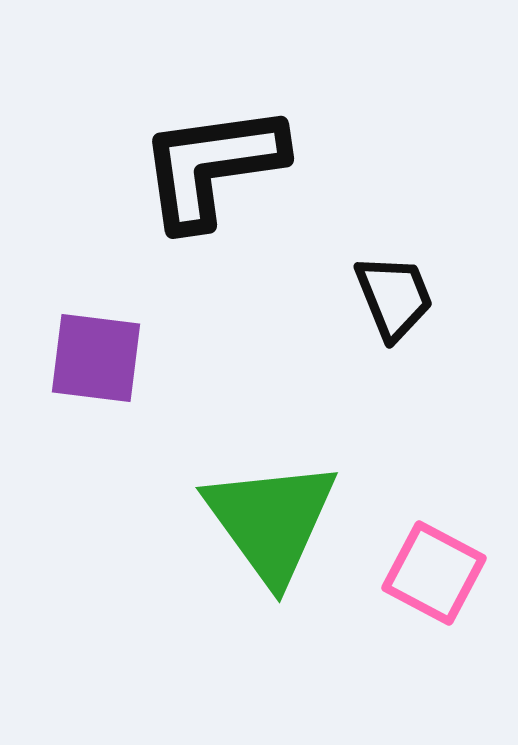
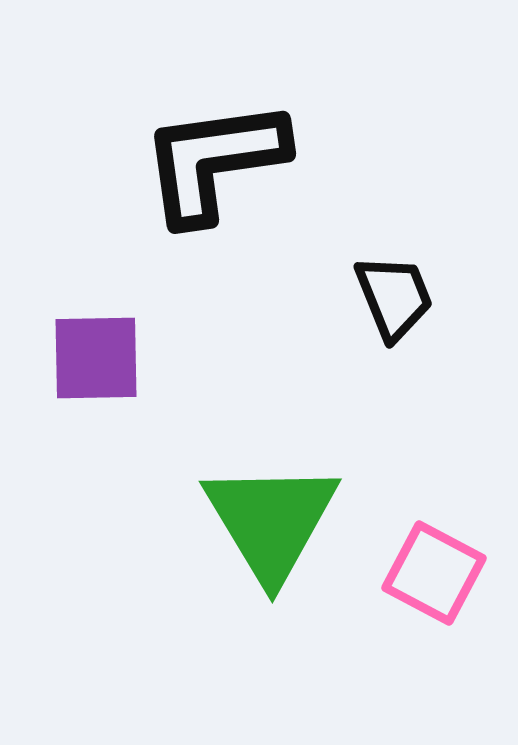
black L-shape: moved 2 px right, 5 px up
purple square: rotated 8 degrees counterclockwise
green triangle: rotated 5 degrees clockwise
